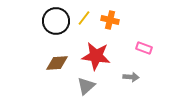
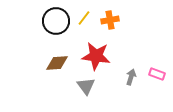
orange cross: rotated 24 degrees counterclockwise
pink rectangle: moved 13 px right, 26 px down
gray arrow: rotated 77 degrees counterclockwise
gray triangle: rotated 24 degrees counterclockwise
